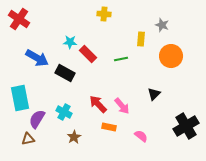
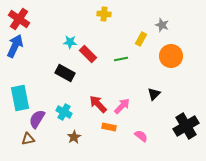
yellow rectangle: rotated 24 degrees clockwise
blue arrow: moved 22 px left, 12 px up; rotated 95 degrees counterclockwise
pink arrow: rotated 96 degrees counterclockwise
